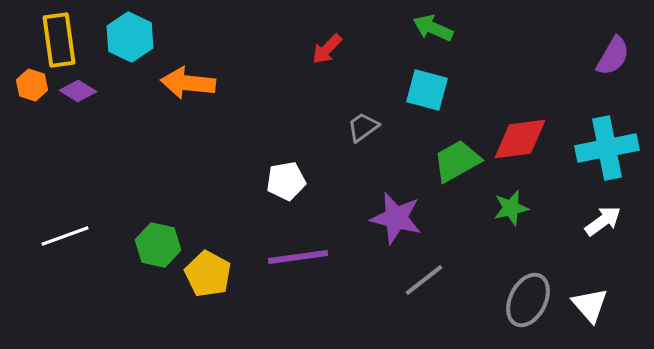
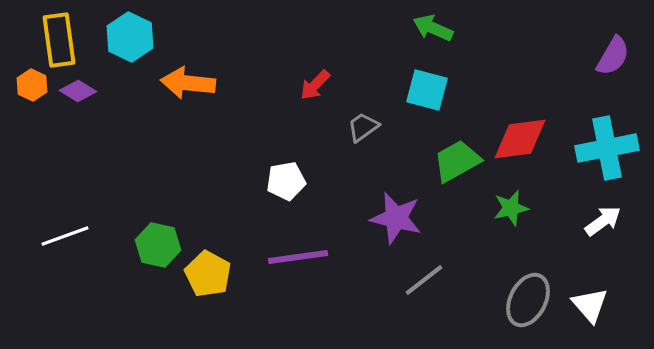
red arrow: moved 12 px left, 36 px down
orange hexagon: rotated 8 degrees clockwise
